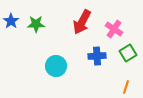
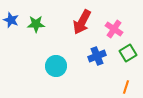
blue star: moved 1 px up; rotated 14 degrees counterclockwise
blue cross: rotated 18 degrees counterclockwise
